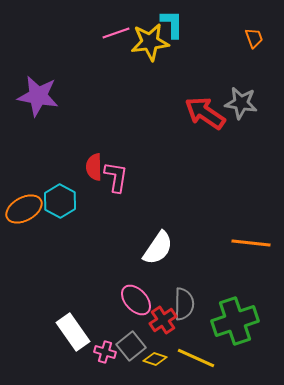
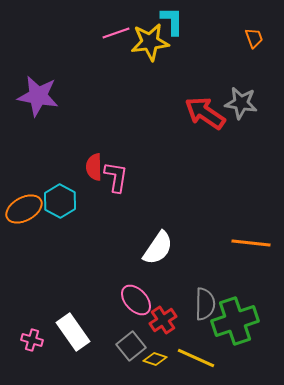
cyan L-shape: moved 3 px up
gray semicircle: moved 21 px right
pink cross: moved 73 px left, 12 px up
